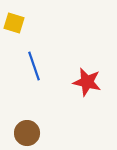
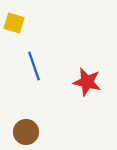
brown circle: moved 1 px left, 1 px up
